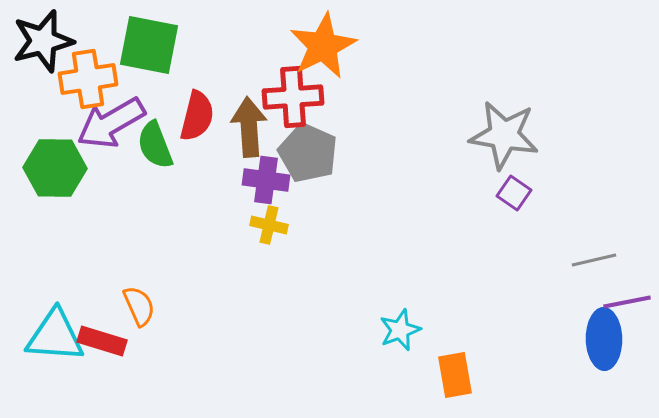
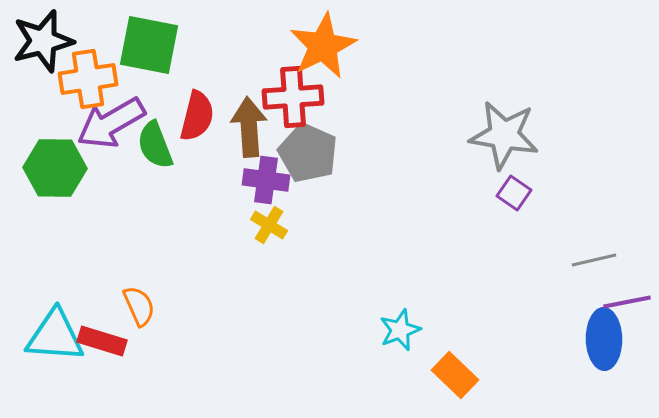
yellow cross: rotated 18 degrees clockwise
orange rectangle: rotated 36 degrees counterclockwise
